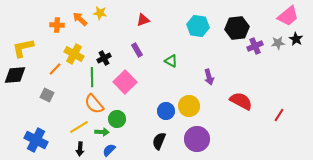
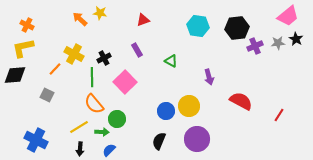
orange cross: moved 30 px left; rotated 24 degrees clockwise
